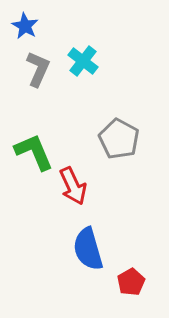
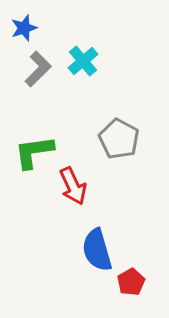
blue star: moved 1 px left, 2 px down; rotated 24 degrees clockwise
cyan cross: rotated 12 degrees clockwise
gray L-shape: rotated 21 degrees clockwise
green L-shape: rotated 75 degrees counterclockwise
blue semicircle: moved 9 px right, 1 px down
